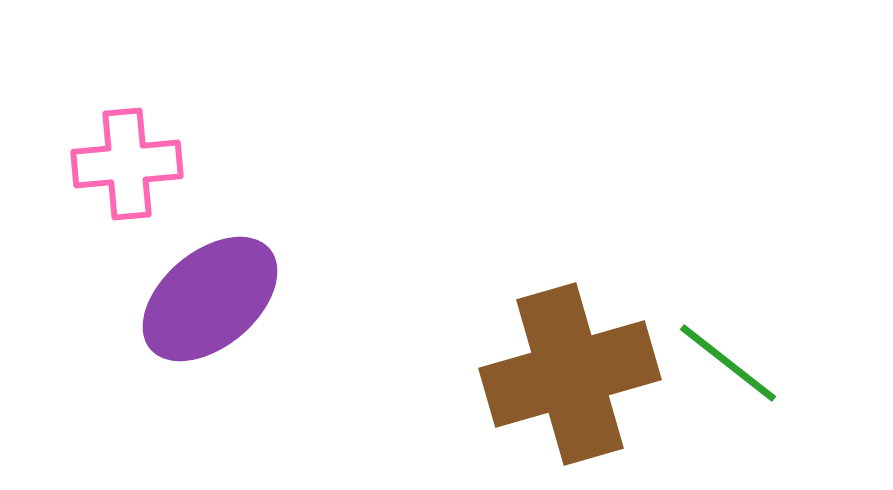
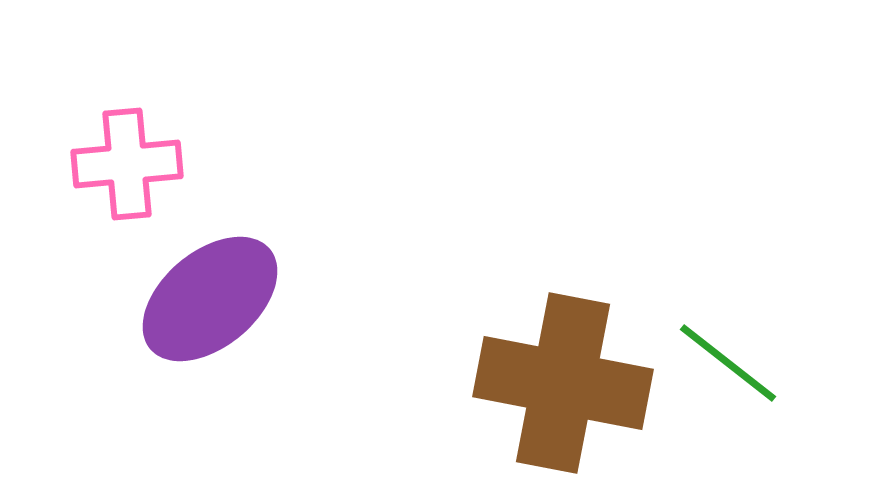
brown cross: moved 7 px left, 9 px down; rotated 27 degrees clockwise
